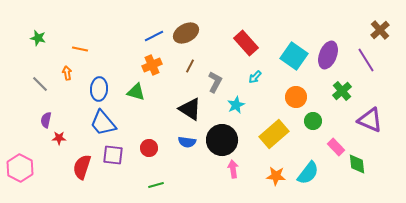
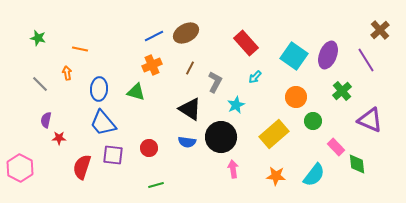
brown line: moved 2 px down
black circle: moved 1 px left, 3 px up
cyan semicircle: moved 6 px right, 2 px down
